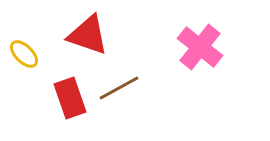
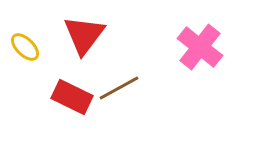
red triangle: moved 4 px left; rotated 48 degrees clockwise
yellow ellipse: moved 1 px right, 7 px up
red rectangle: moved 2 px right, 1 px up; rotated 45 degrees counterclockwise
